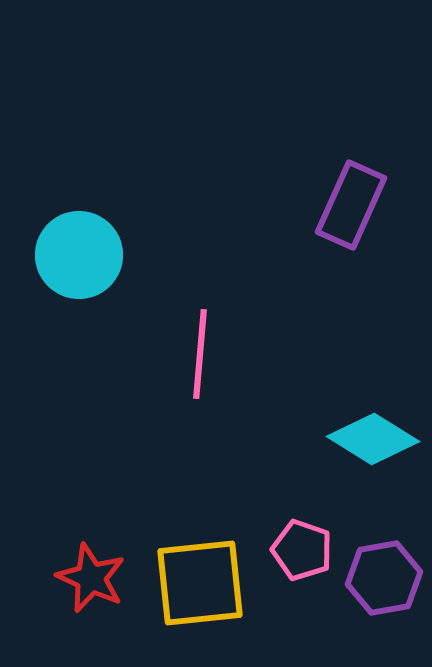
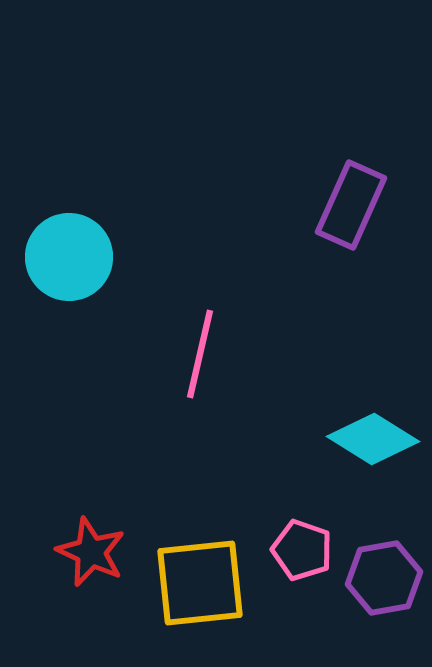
cyan circle: moved 10 px left, 2 px down
pink line: rotated 8 degrees clockwise
red star: moved 26 px up
